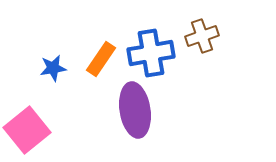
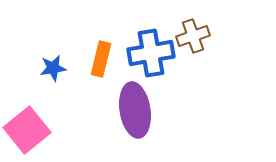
brown cross: moved 9 px left
orange rectangle: rotated 20 degrees counterclockwise
